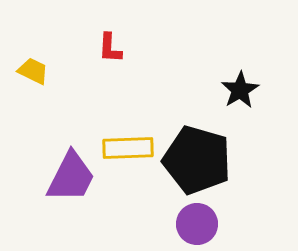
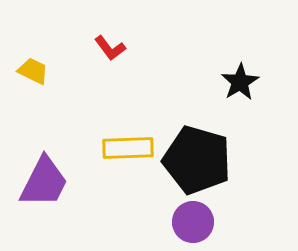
red L-shape: rotated 40 degrees counterclockwise
black star: moved 8 px up
purple trapezoid: moved 27 px left, 5 px down
purple circle: moved 4 px left, 2 px up
